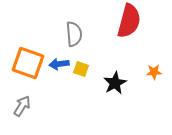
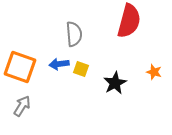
orange square: moved 8 px left, 4 px down
orange star: rotated 21 degrees clockwise
